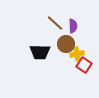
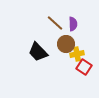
purple semicircle: moved 2 px up
black trapezoid: moved 2 px left; rotated 45 degrees clockwise
red square: moved 2 px down
